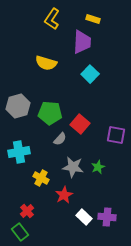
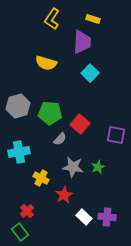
cyan square: moved 1 px up
